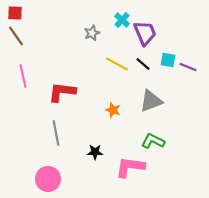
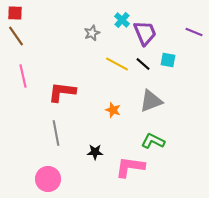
purple line: moved 6 px right, 35 px up
